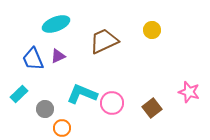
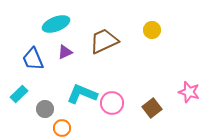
purple triangle: moved 7 px right, 4 px up
